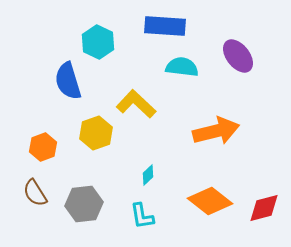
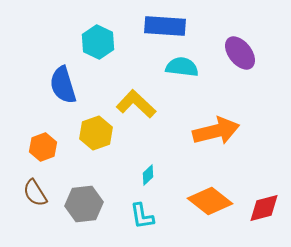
purple ellipse: moved 2 px right, 3 px up
blue semicircle: moved 5 px left, 4 px down
